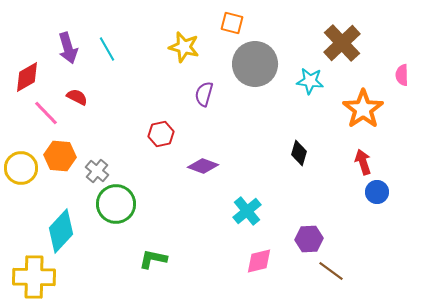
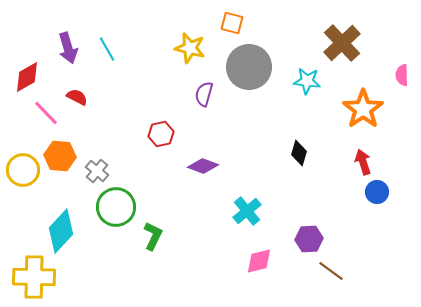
yellow star: moved 6 px right, 1 px down
gray circle: moved 6 px left, 3 px down
cyan star: moved 3 px left
yellow circle: moved 2 px right, 2 px down
green circle: moved 3 px down
green L-shape: moved 23 px up; rotated 104 degrees clockwise
